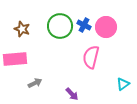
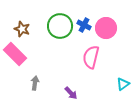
pink circle: moved 1 px down
pink rectangle: moved 5 px up; rotated 50 degrees clockwise
gray arrow: rotated 56 degrees counterclockwise
purple arrow: moved 1 px left, 1 px up
